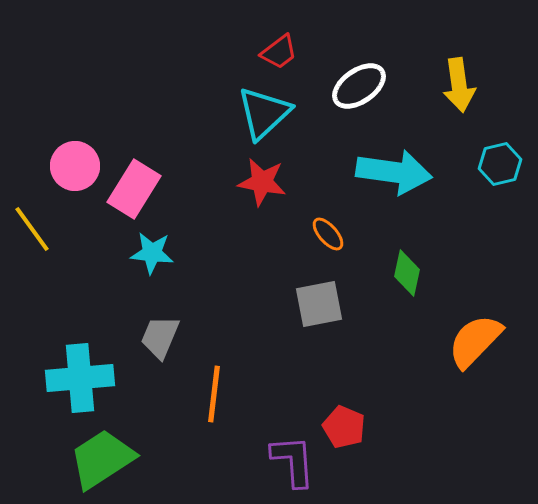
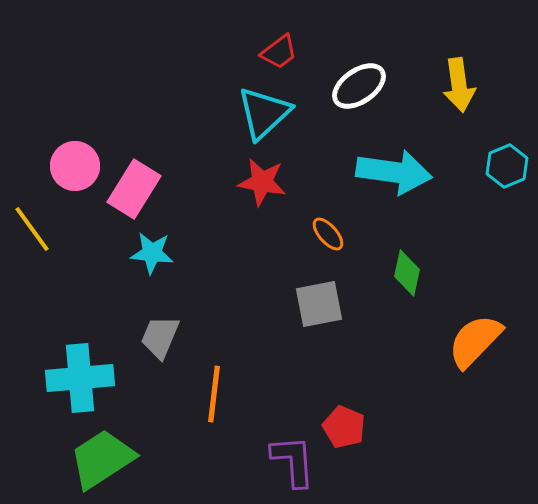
cyan hexagon: moved 7 px right, 2 px down; rotated 9 degrees counterclockwise
